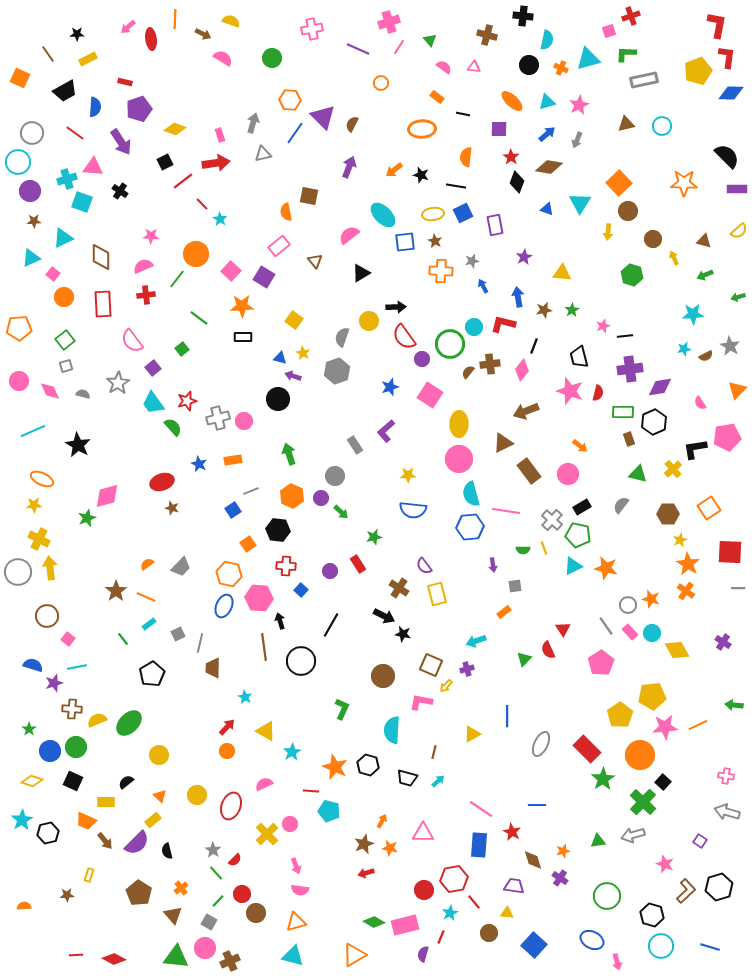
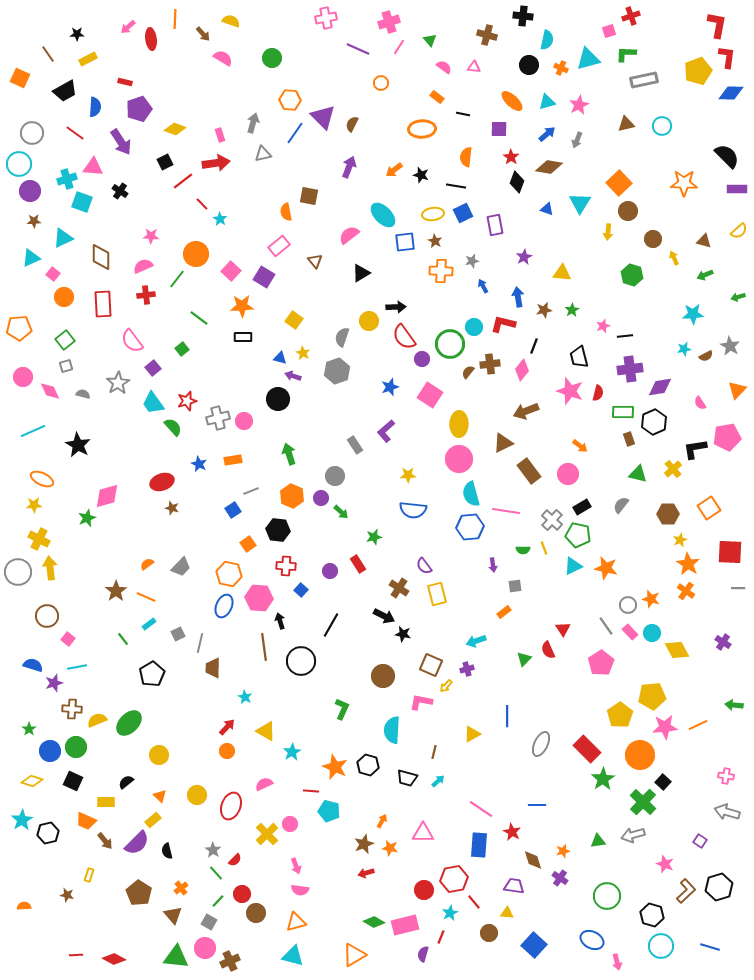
pink cross at (312, 29): moved 14 px right, 11 px up
brown arrow at (203, 34): rotated 21 degrees clockwise
cyan circle at (18, 162): moved 1 px right, 2 px down
pink circle at (19, 381): moved 4 px right, 4 px up
brown star at (67, 895): rotated 16 degrees clockwise
